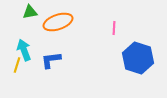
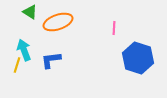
green triangle: rotated 42 degrees clockwise
